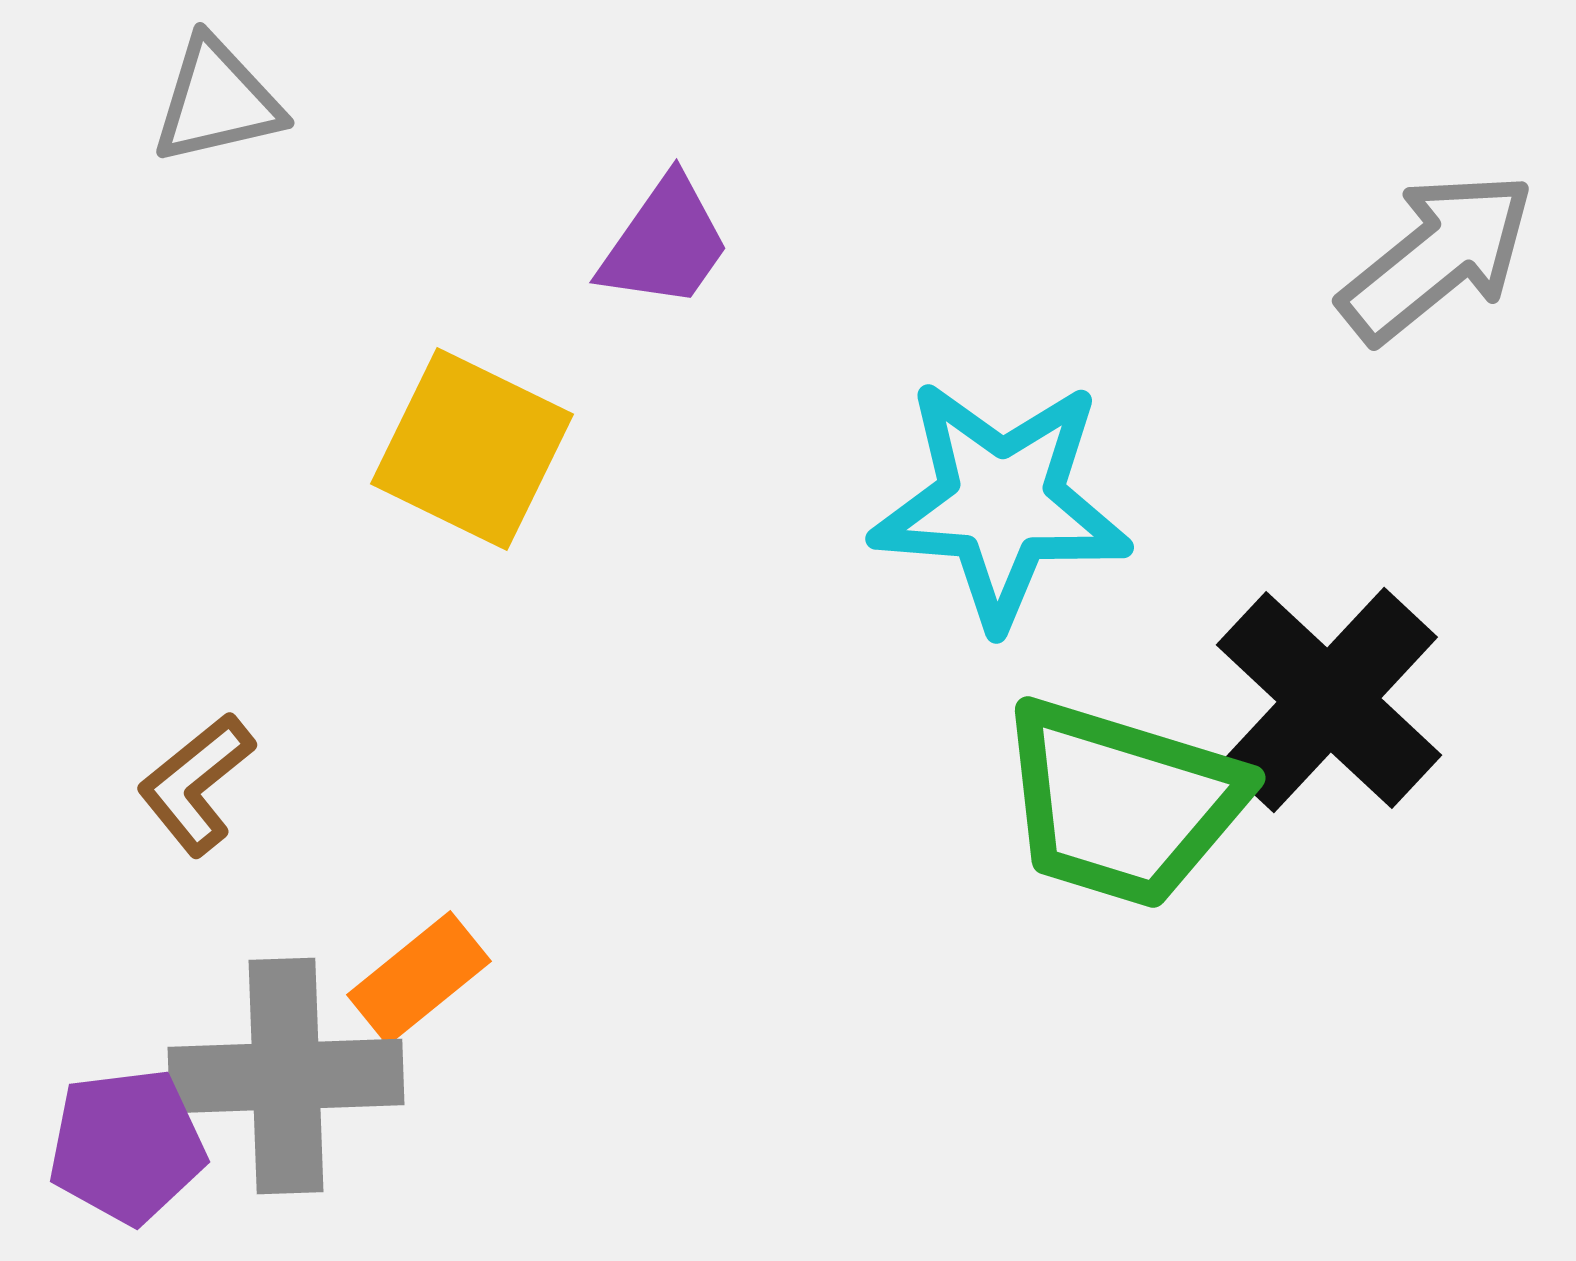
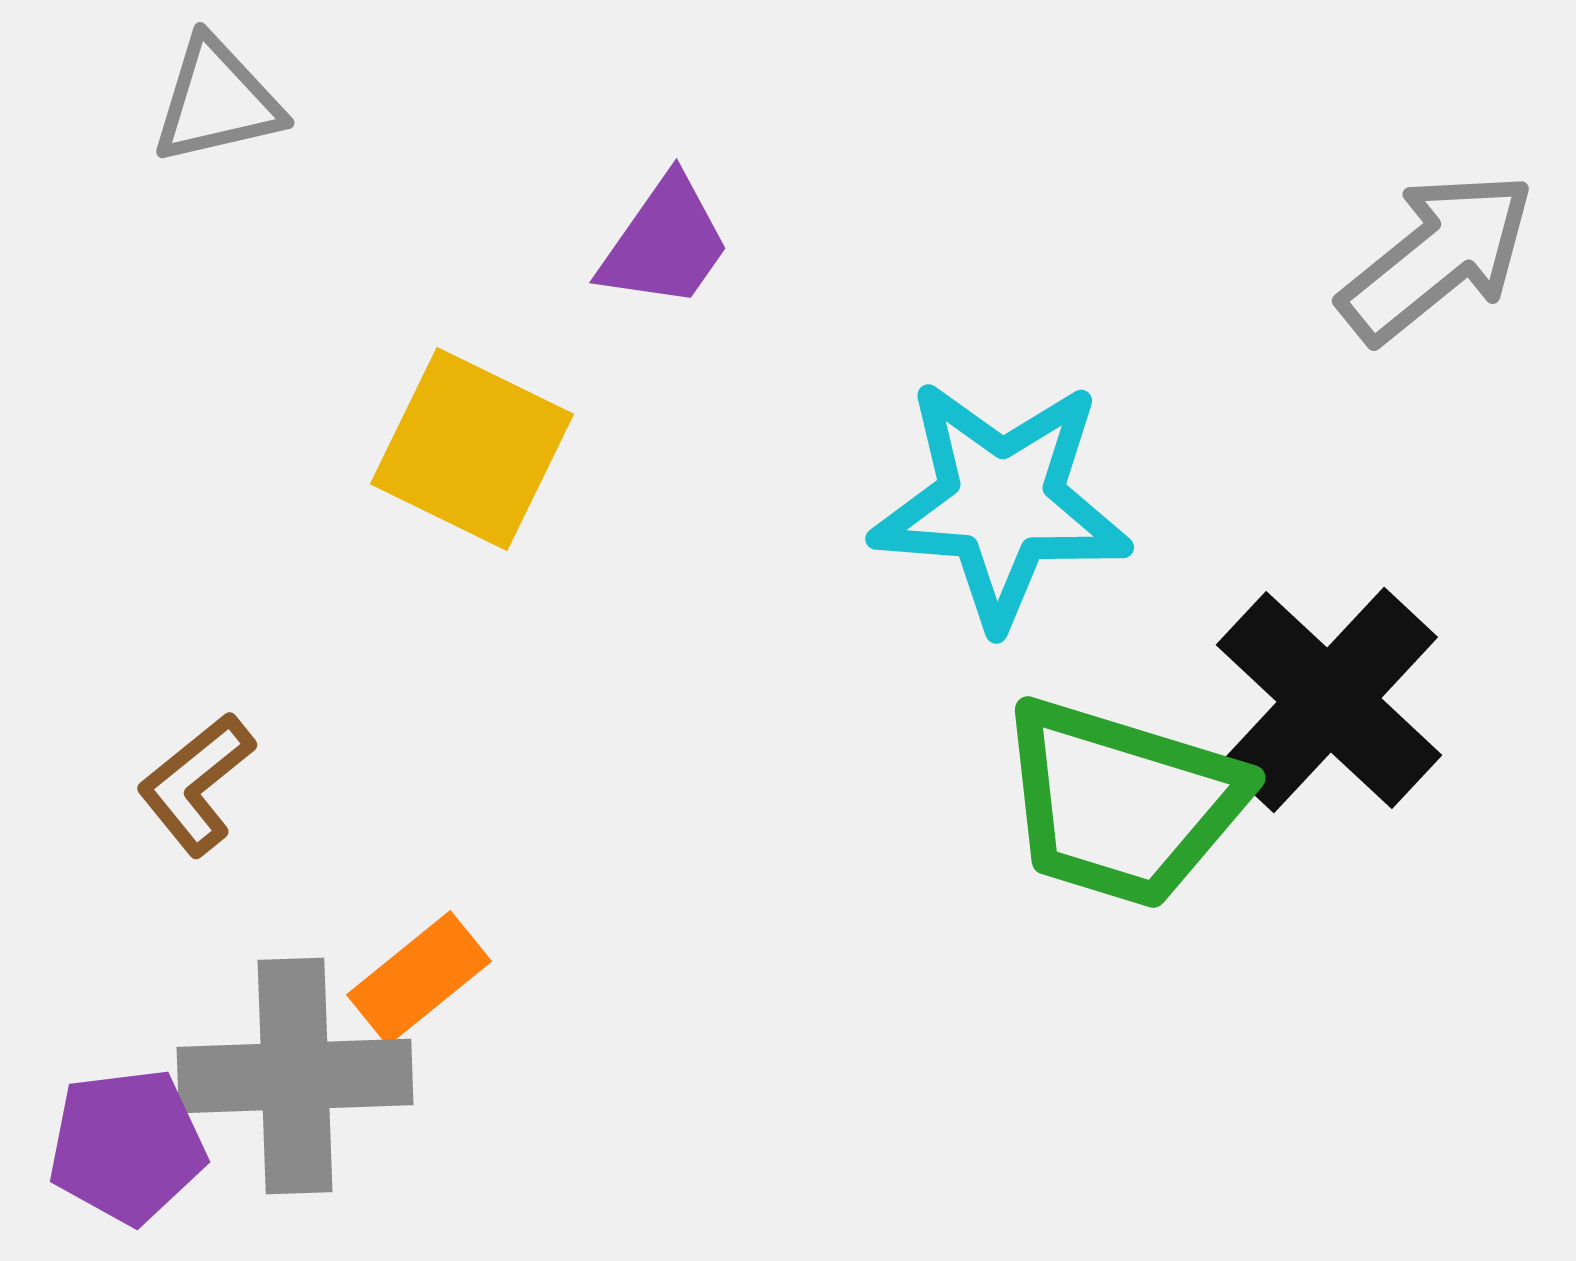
gray cross: moved 9 px right
